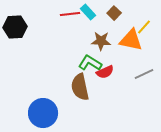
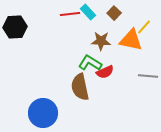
gray line: moved 4 px right, 2 px down; rotated 30 degrees clockwise
